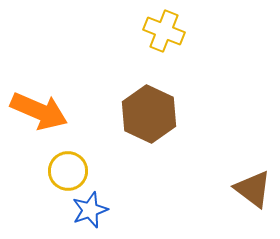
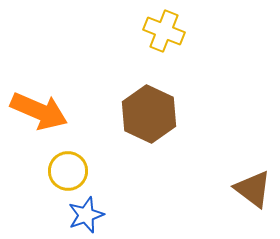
blue star: moved 4 px left, 5 px down
